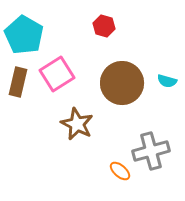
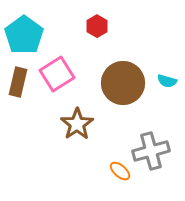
red hexagon: moved 7 px left; rotated 15 degrees clockwise
cyan pentagon: rotated 6 degrees clockwise
brown circle: moved 1 px right
brown star: rotated 12 degrees clockwise
